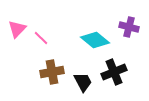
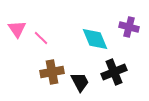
pink triangle: rotated 18 degrees counterclockwise
cyan diamond: moved 1 px up; rotated 28 degrees clockwise
black trapezoid: moved 3 px left
